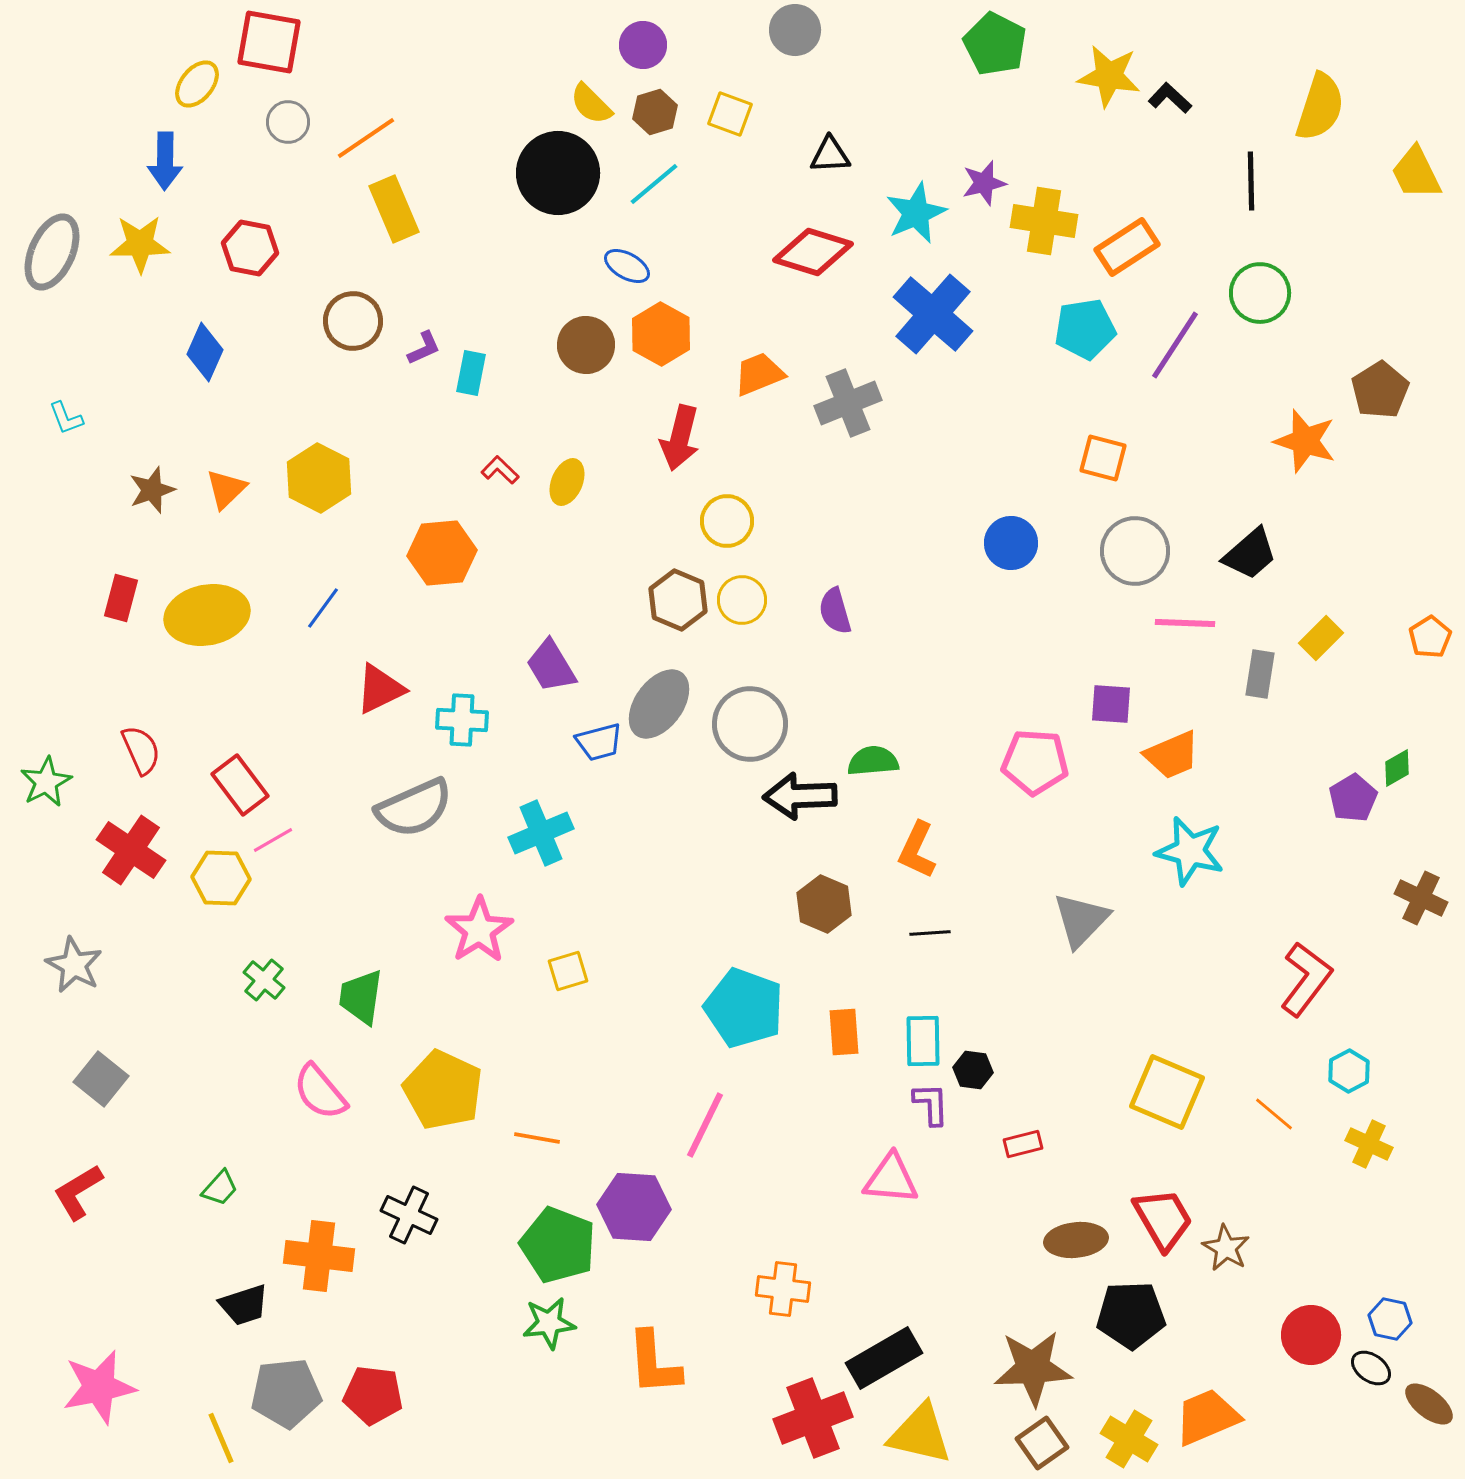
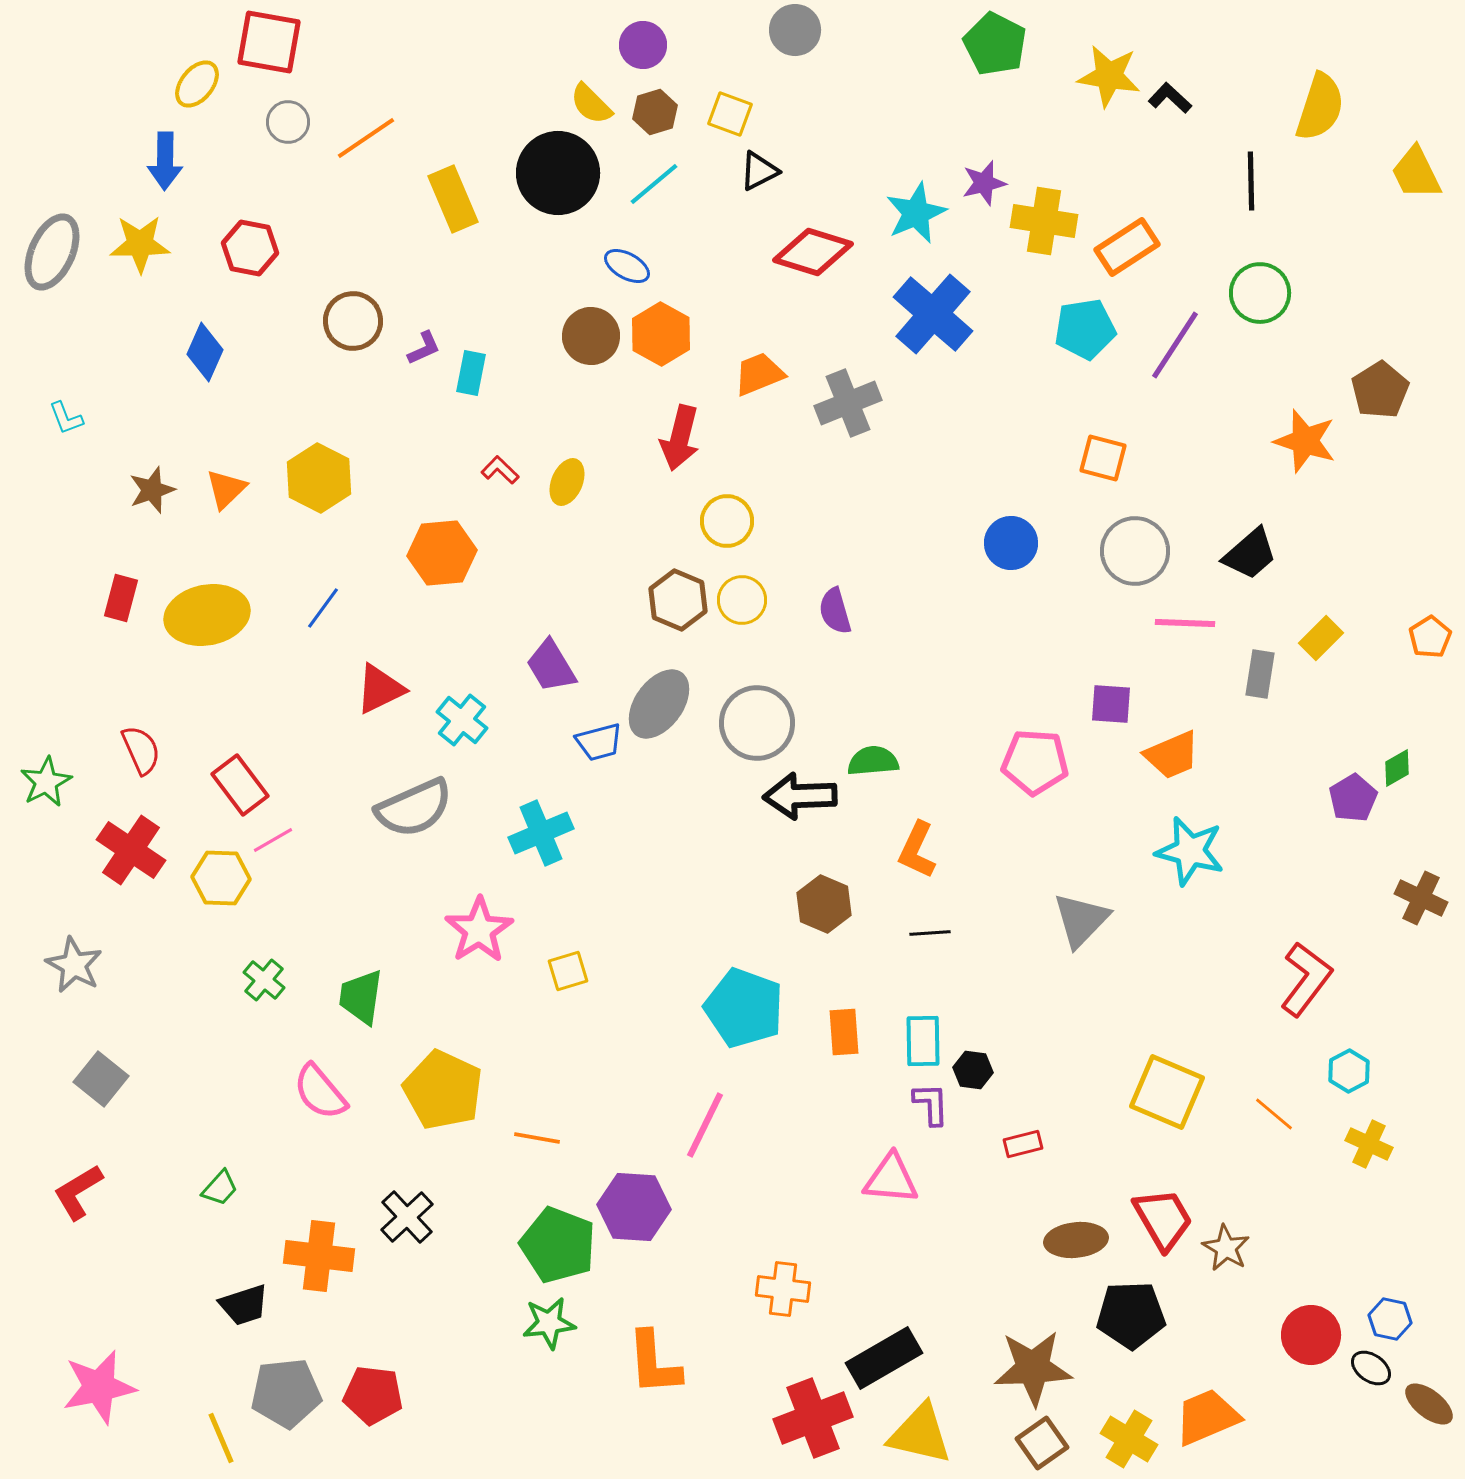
black triangle at (830, 155): moved 71 px left, 16 px down; rotated 24 degrees counterclockwise
yellow rectangle at (394, 209): moved 59 px right, 10 px up
brown circle at (586, 345): moved 5 px right, 9 px up
cyan cross at (462, 720): rotated 36 degrees clockwise
gray circle at (750, 724): moved 7 px right, 1 px up
black cross at (409, 1215): moved 2 px left, 2 px down; rotated 22 degrees clockwise
